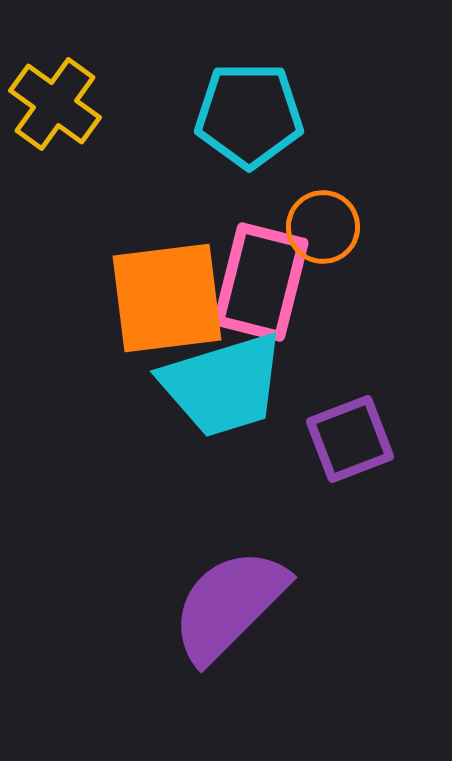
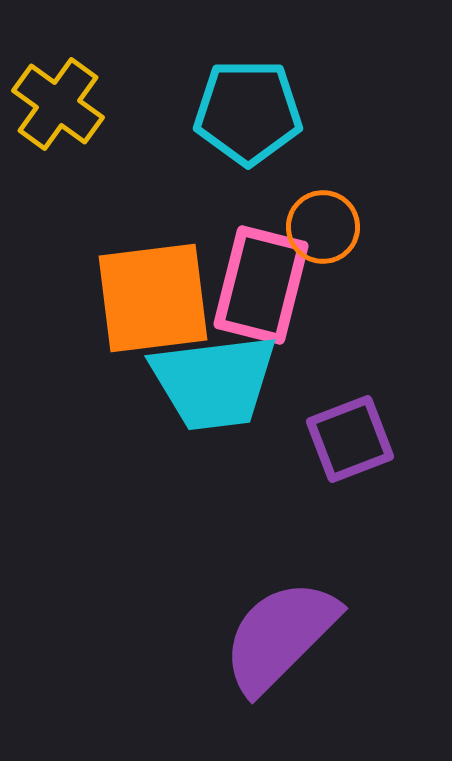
yellow cross: moved 3 px right
cyan pentagon: moved 1 px left, 3 px up
pink rectangle: moved 3 px down
orange square: moved 14 px left
cyan trapezoid: moved 9 px left, 3 px up; rotated 10 degrees clockwise
purple semicircle: moved 51 px right, 31 px down
